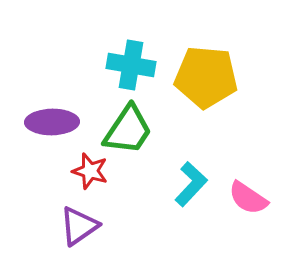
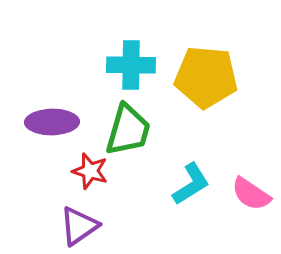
cyan cross: rotated 9 degrees counterclockwise
green trapezoid: rotated 18 degrees counterclockwise
cyan L-shape: rotated 15 degrees clockwise
pink semicircle: moved 3 px right, 4 px up
